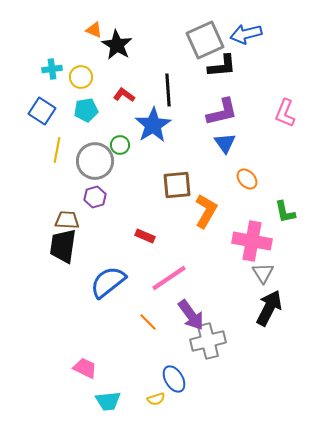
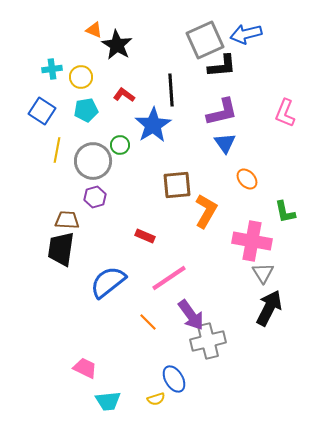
black line: moved 3 px right
gray circle: moved 2 px left
black trapezoid: moved 2 px left, 3 px down
